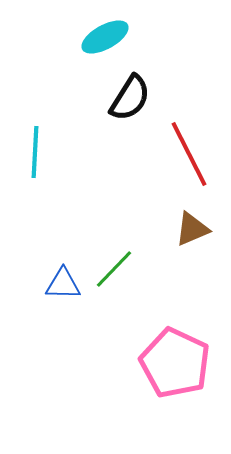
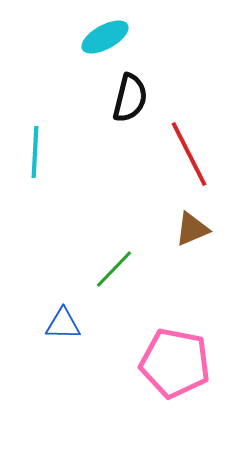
black semicircle: rotated 18 degrees counterclockwise
blue triangle: moved 40 px down
pink pentagon: rotated 14 degrees counterclockwise
